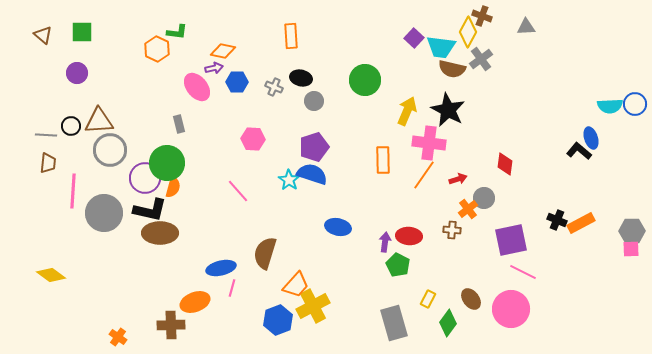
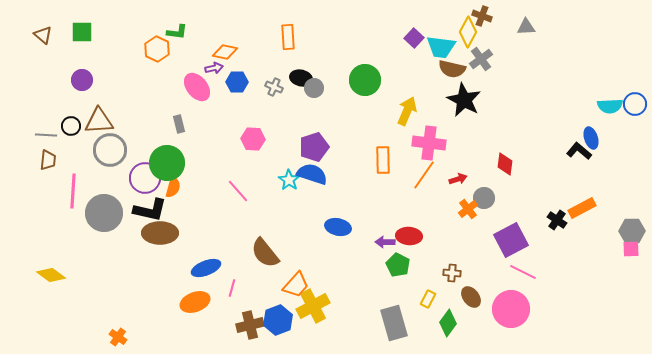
orange rectangle at (291, 36): moved 3 px left, 1 px down
orange diamond at (223, 51): moved 2 px right, 1 px down
purple circle at (77, 73): moved 5 px right, 7 px down
gray circle at (314, 101): moved 13 px up
black star at (448, 110): moved 16 px right, 10 px up
brown trapezoid at (48, 163): moved 3 px up
black cross at (557, 220): rotated 12 degrees clockwise
orange rectangle at (581, 223): moved 1 px right, 15 px up
brown cross at (452, 230): moved 43 px down
purple square at (511, 240): rotated 16 degrees counterclockwise
purple arrow at (385, 242): rotated 96 degrees counterclockwise
brown semicircle at (265, 253): rotated 56 degrees counterclockwise
blue ellipse at (221, 268): moved 15 px left; rotated 8 degrees counterclockwise
brown ellipse at (471, 299): moved 2 px up
brown cross at (171, 325): moved 79 px right; rotated 12 degrees counterclockwise
